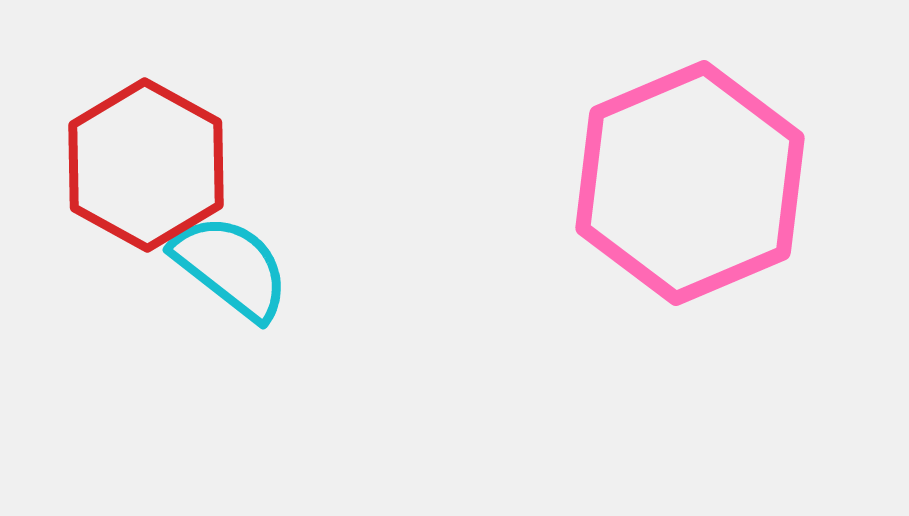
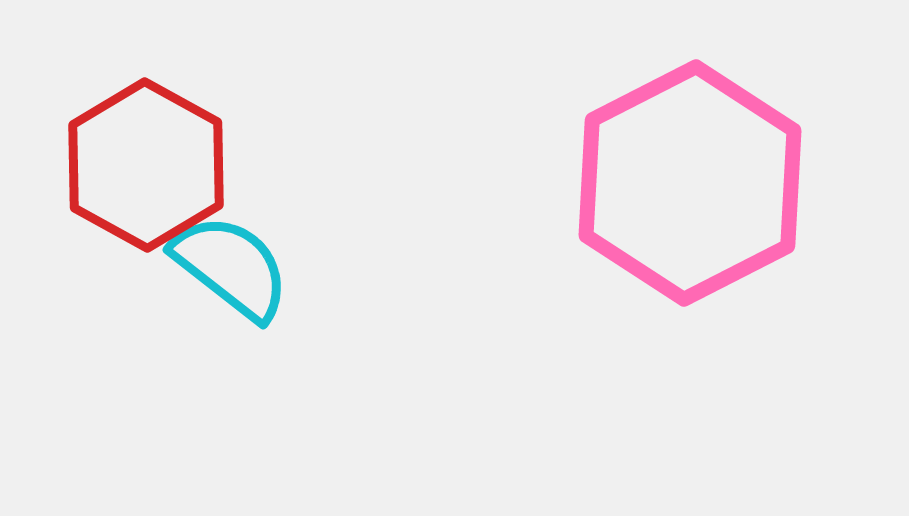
pink hexagon: rotated 4 degrees counterclockwise
